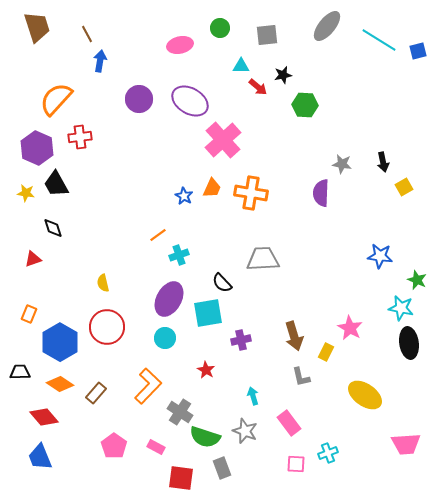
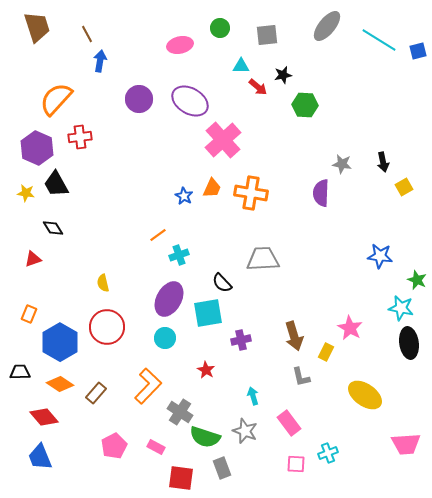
black diamond at (53, 228): rotated 15 degrees counterclockwise
pink pentagon at (114, 446): rotated 10 degrees clockwise
